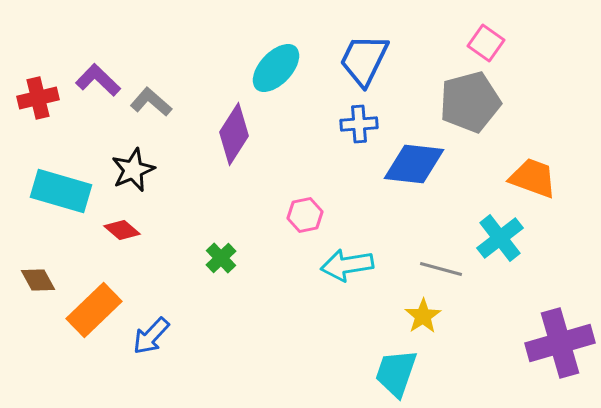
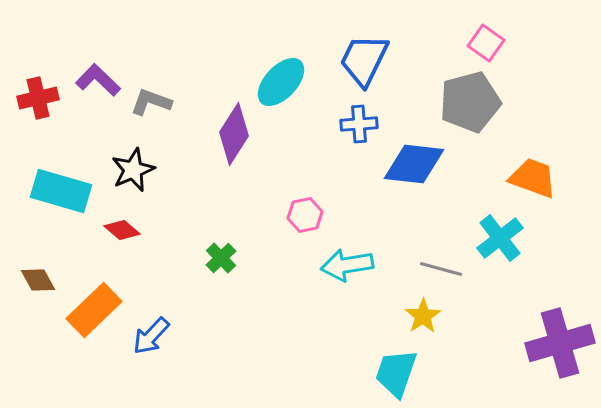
cyan ellipse: moved 5 px right, 14 px down
gray L-shape: rotated 21 degrees counterclockwise
